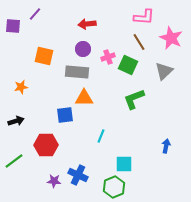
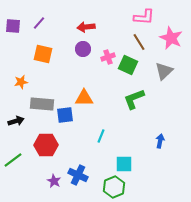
purple line: moved 4 px right, 9 px down
red arrow: moved 1 px left, 3 px down
orange square: moved 1 px left, 2 px up
gray rectangle: moved 35 px left, 32 px down
orange star: moved 5 px up
blue arrow: moved 6 px left, 5 px up
green line: moved 1 px left, 1 px up
purple star: rotated 24 degrees clockwise
